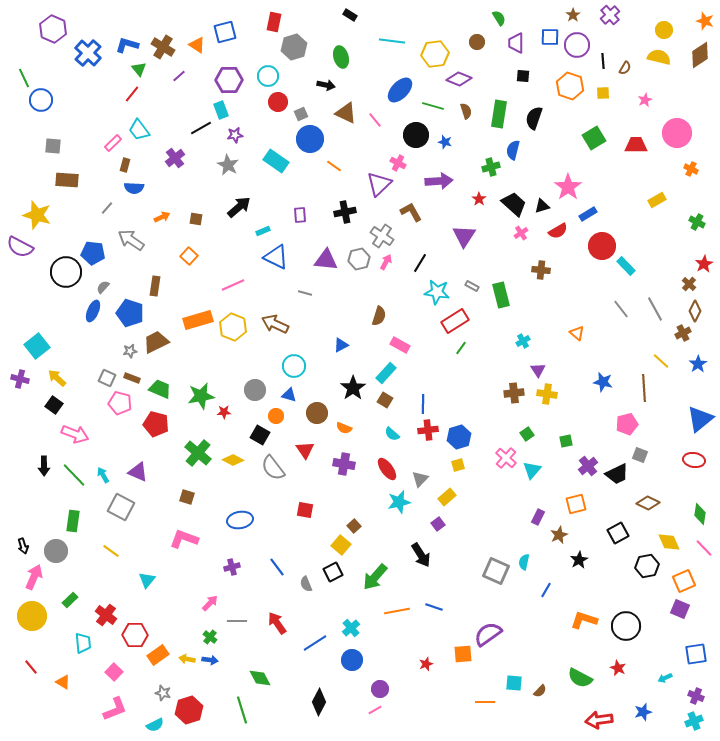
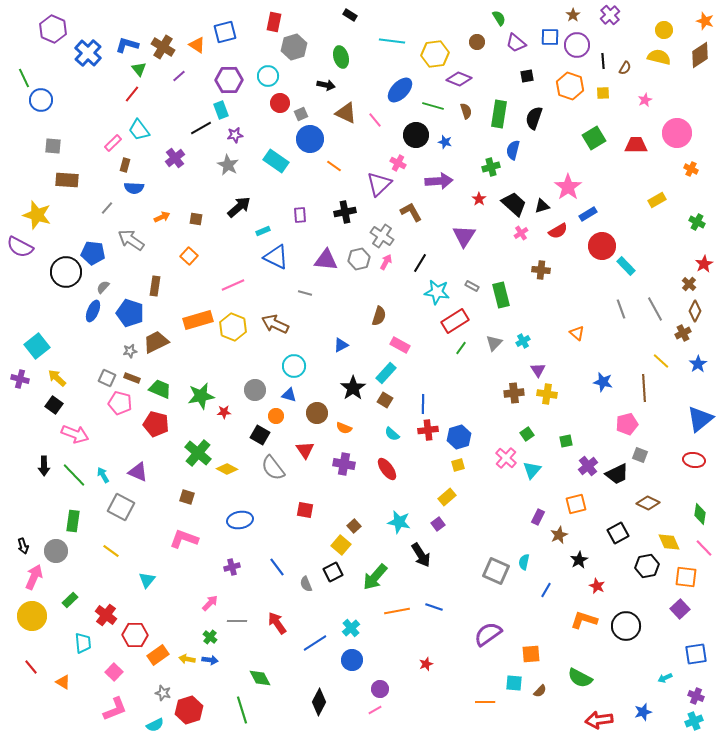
purple trapezoid at (516, 43): rotated 50 degrees counterclockwise
black square at (523, 76): moved 4 px right; rotated 16 degrees counterclockwise
red circle at (278, 102): moved 2 px right, 1 px down
gray line at (621, 309): rotated 18 degrees clockwise
yellow diamond at (233, 460): moved 6 px left, 9 px down
gray triangle at (420, 479): moved 74 px right, 136 px up
cyan star at (399, 502): moved 20 px down; rotated 25 degrees clockwise
orange square at (684, 581): moved 2 px right, 4 px up; rotated 30 degrees clockwise
purple square at (680, 609): rotated 24 degrees clockwise
orange square at (463, 654): moved 68 px right
red star at (618, 668): moved 21 px left, 82 px up
